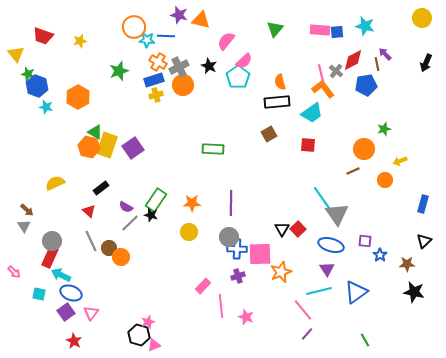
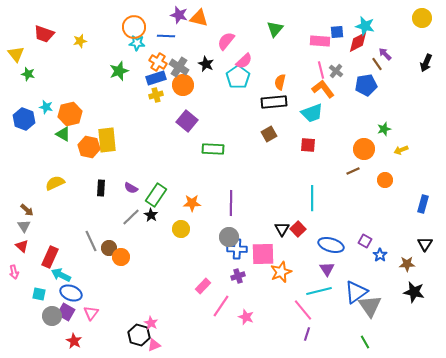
orange triangle at (201, 20): moved 2 px left, 2 px up
pink rectangle at (320, 30): moved 11 px down
red trapezoid at (43, 36): moved 1 px right, 2 px up
cyan star at (147, 40): moved 10 px left, 3 px down
red diamond at (353, 60): moved 5 px right, 18 px up
brown line at (377, 64): rotated 24 degrees counterclockwise
black star at (209, 66): moved 3 px left, 2 px up
gray cross at (179, 67): rotated 30 degrees counterclockwise
pink line at (321, 73): moved 3 px up
blue rectangle at (154, 80): moved 2 px right, 2 px up
orange semicircle at (280, 82): rotated 28 degrees clockwise
blue hexagon at (37, 86): moved 13 px left, 33 px down
orange hexagon at (78, 97): moved 8 px left, 17 px down; rotated 15 degrees clockwise
black rectangle at (277, 102): moved 3 px left
cyan trapezoid at (312, 113): rotated 15 degrees clockwise
green triangle at (95, 132): moved 32 px left, 2 px down
yellow rectangle at (107, 145): moved 5 px up; rotated 25 degrees counterclockwise
purple square at (133, 148): moved 54 px right, 27 px up; rotated 15 degrees counterclockwise
yellow arrow at (400, 161): moved 1 px right, 11 px up
black rectangle at (101, 188): rotated 49 degrees counterclockwise
cyan line at (322, 198): moved 10 px left; rotated 35 degrees clockwise
green rectangle at (156, 200): moved 5 px up
purple semicircle at (126, 207): moved 5 px right, 19 px up
red triangle at (89, 211): moved 67 px left, 35 px down
gray triangle at (337, 214): moved 33 px right, 92 px down
black star at (151, 215): rotated 16 degrees clockwise
gray line at (130, 223): moved 1 px right, 6 px up
yellow circle at (189, 232): moved 8 px left, 3 px up
gray circle at (52, 241): moved 75 px down
purple square at (365, 241): rotated 24 degrees clockwise
black triangle at (424, 241): moved 1 px right, 3 px down; rotated 14 degrees counterclockwise
pink square at (260, 254): moved 3 px right
pink arrow at (14, 272): rotated 32 degrees clockwise
pink line at (221, 306): rotated 40 degrees clockwise
purple square at (66, 312): rotated 24 degrees counterclockwise
pink star at (148, 322): moved 3 px right, 1 px down; rotated 24 degrees counterclockwise
purple line at (307, 334): rotated 24 degrees counterclockwise
green line at (365, 340): moved 2 px down
